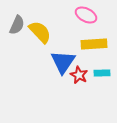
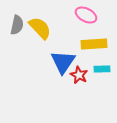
gray semicircle: rotated 12 degrees counterclockwise
yellow semicircle: moved 4 px up
cyan rectangle: moved 4 px up
